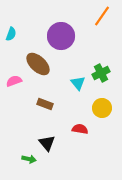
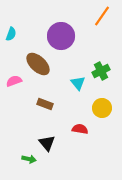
green cross: moved 2 px up
